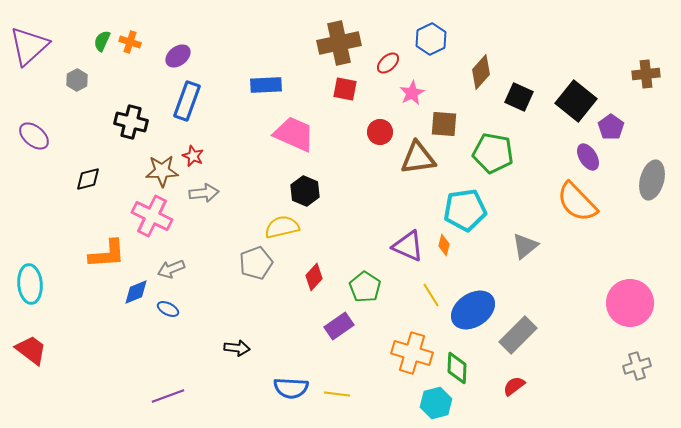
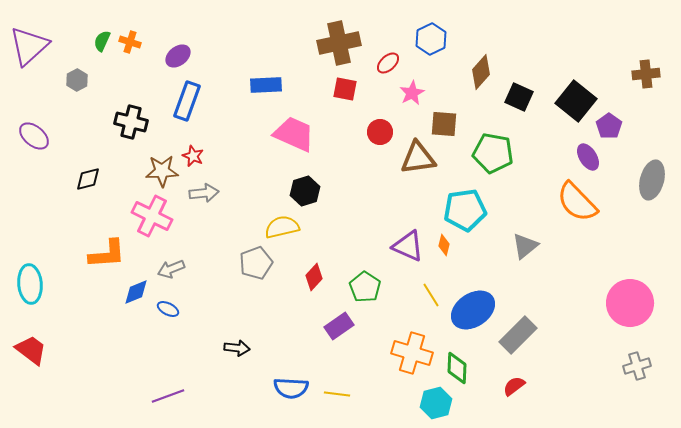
purple pentagon at (611, 127): moved 2 px left, 1 px up
black hexagon at (305, 191): rotated 20 degrees clockwise
